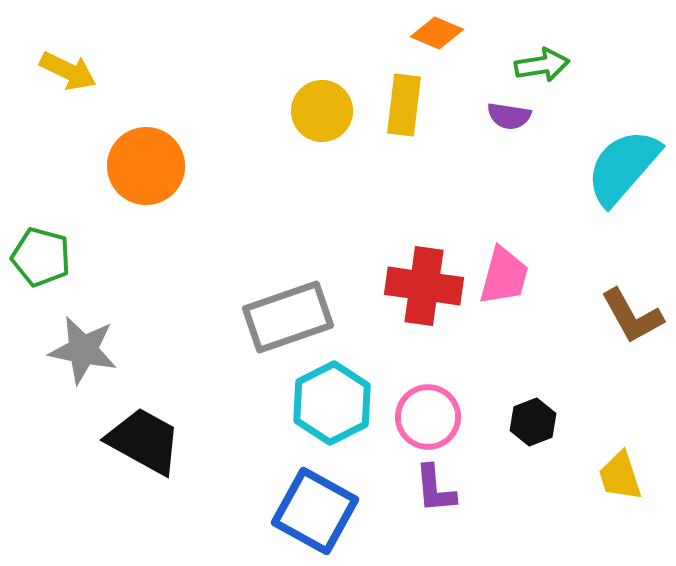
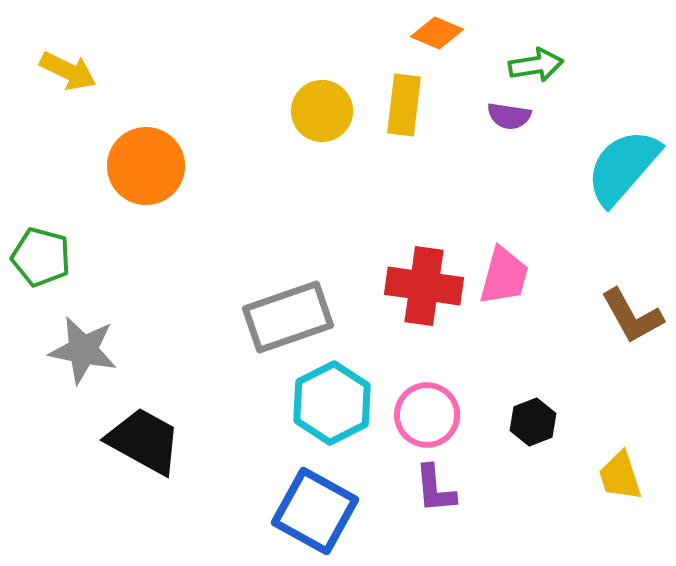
green arrow: moved 6 px left
pink circle: moved 1 px left, 2 px up
